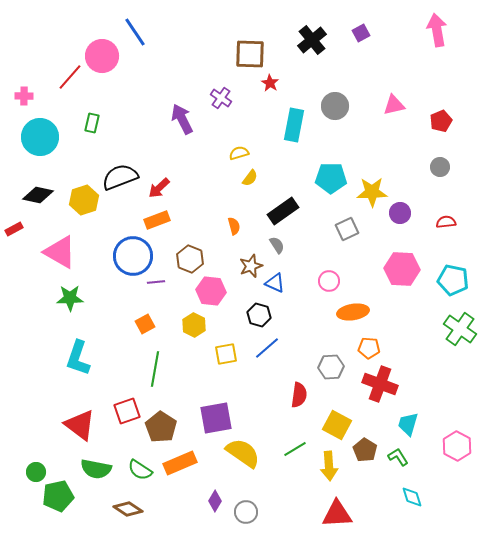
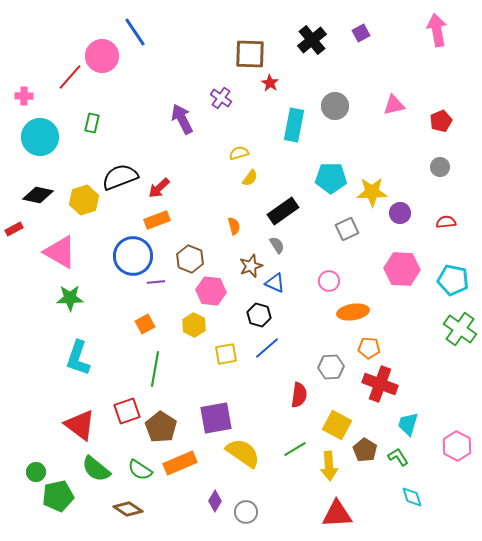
green semicircle at (96, 469): rotated 28 degrees clockwise
